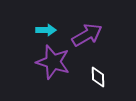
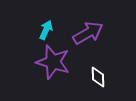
cyan arrow: rotated 66 degrees counterclockwise
purple arrow: moved 1 px right, 2 px up
